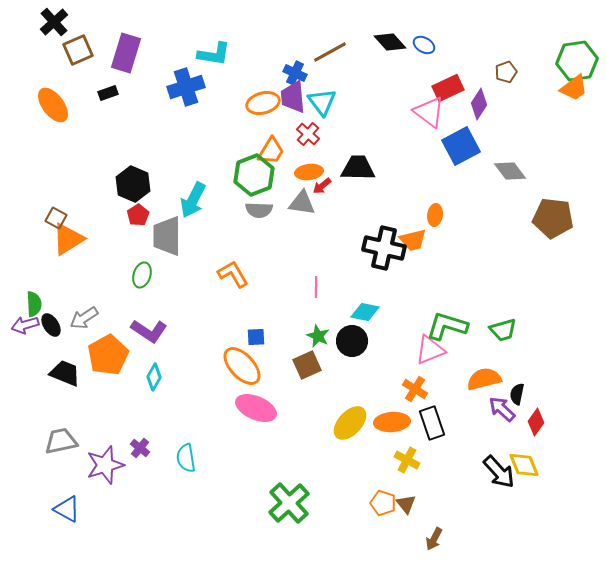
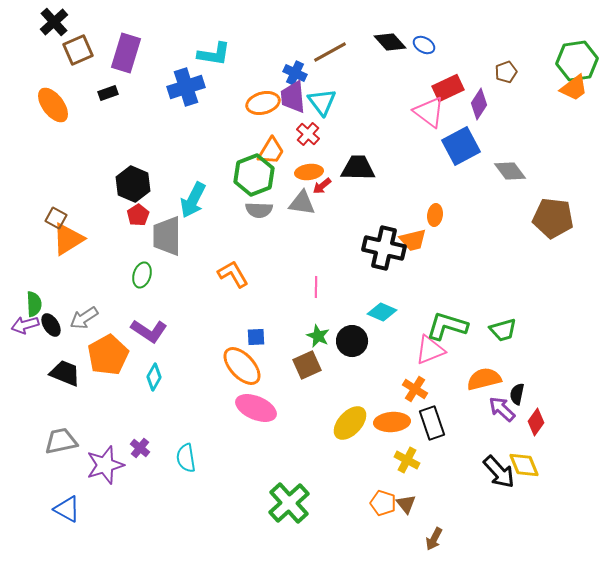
cyan diamond at (365, 312): moved 17 px right; rotated 12 degrees clockwise
